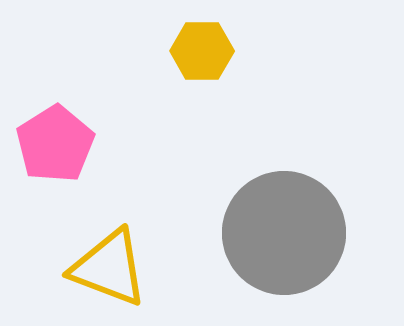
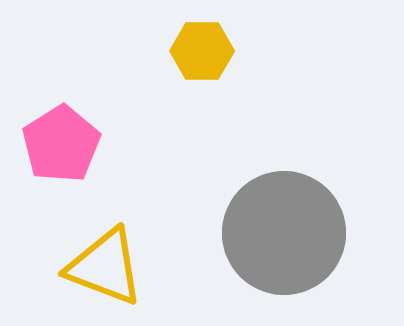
pink pentagon: moved 6 px right
yellow triangle: moved 4 px left, 1 px up
